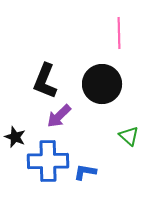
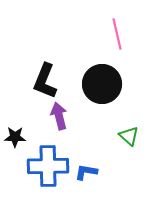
pink line: moved 2 px left, 1 px down; rotated 12 degrees counterclockwise
purple arrow: rotated 120 degrees clockwise
black star: rotated 20 degrees counterclockwise
blue cross: moved 5 px down
blue L-shape: moved 1 px right
